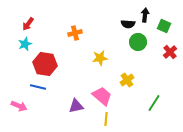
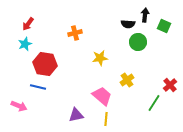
red cross: moved 33 px down
purple triangle: moved 9 px down
